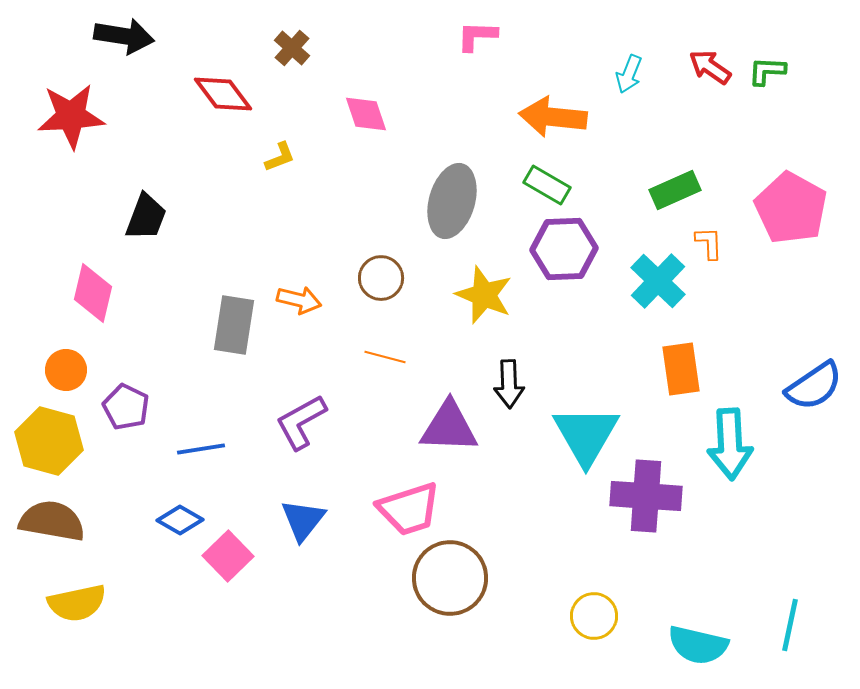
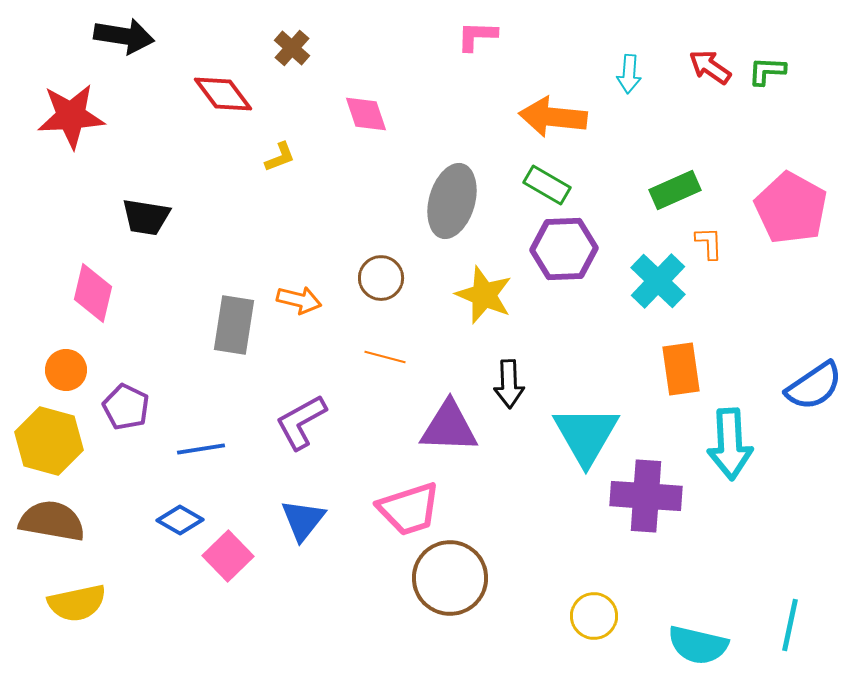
cyan arrow at (629, 74): rotated 18 degrees counterclockwise
black trapezoid at (146, 217): rotated 78 degrees clockwise
